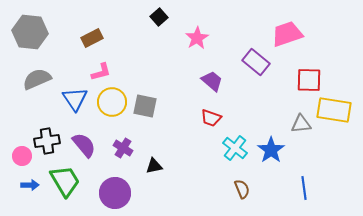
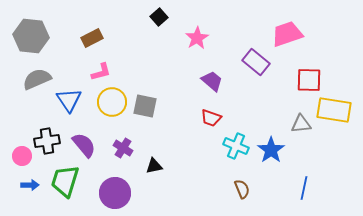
gray hexagon: moved 1 px right, 4 px down
blue triangle: moved 6 px left, 1 px down
cyan cross: moved 1 px right, 2 px up; rotated 15 degrees counterclockwise
green trapezoid: rotated 132 degrees counterclockwise
blue line: rotated 20 degrees clockwise
